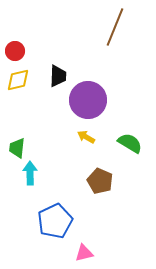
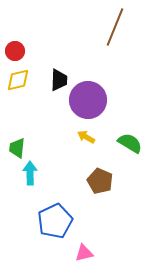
black trapezoid: moved 1 px right, 4 px down
